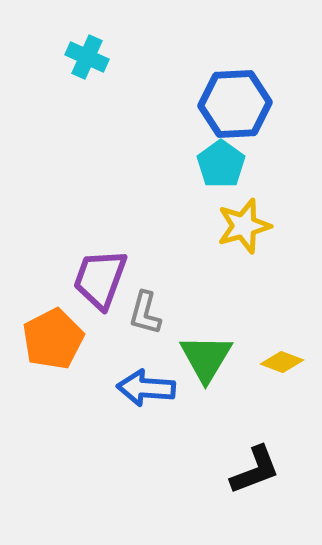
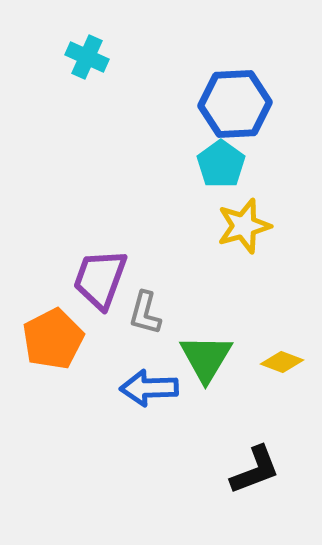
blue arrow: moved 3 px right; rotated 6 degrees counterclockwise
